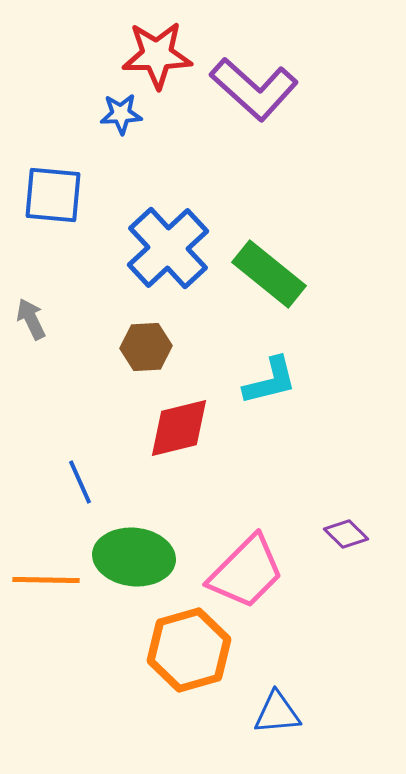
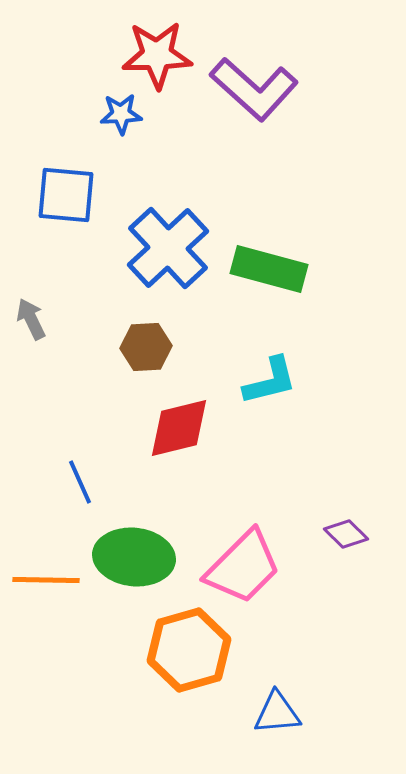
blue square: moved 13 px right
green rectangle: moved 5 px up; rotated 24 degrees counterclockwise
pink trapezoid: moved 3 px left, 5 px up
